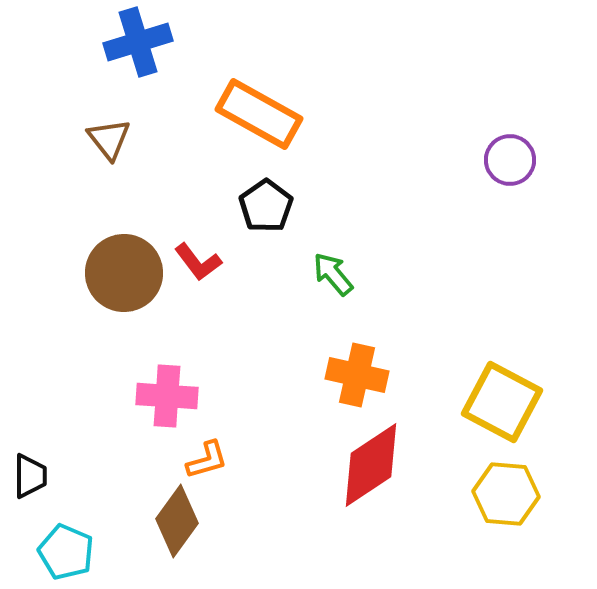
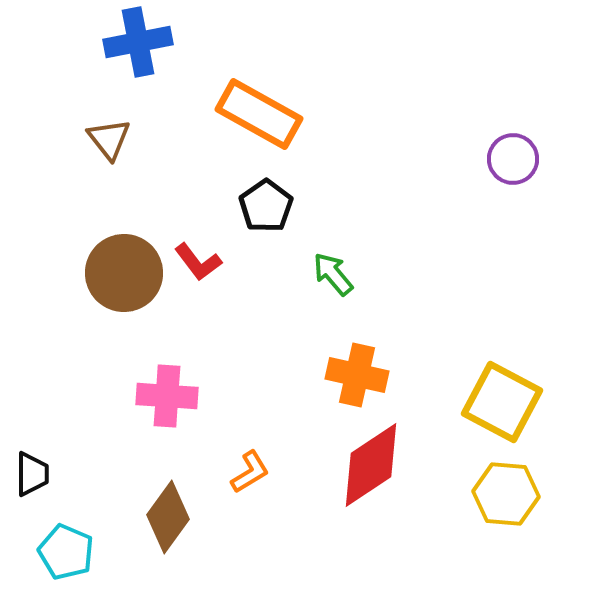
blue cross: rotated 6 degrees clockwise
purple circle: moved 3 px right, 1 px up
orange L-shape: moved 43 px right, 12 px down; rotated 15 degrees counterclockwise
black trapezoid: moved 2 px right, 2 px up
brown diamond: moved 9 px left, 4 px up
